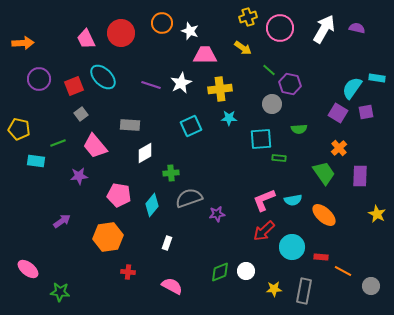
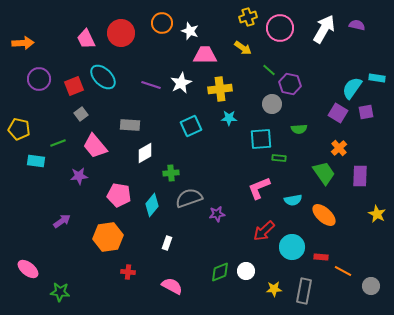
purple semicircle at (357, 28): moved 3 px up
pink L-shape at (264, 200): moved 5 px left, 12 px up
